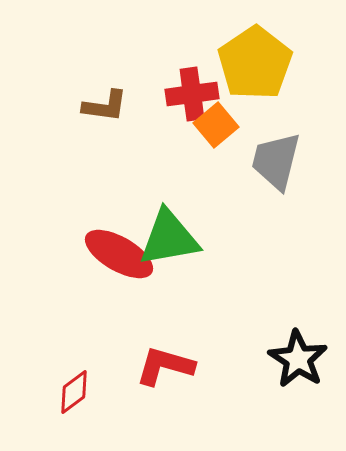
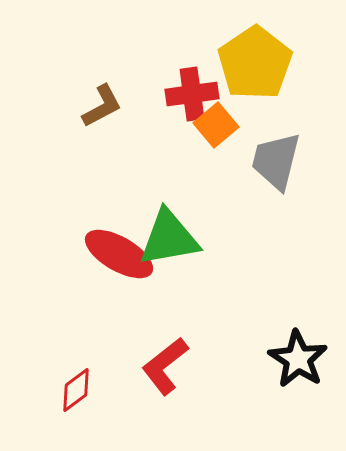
brown L-shape: moved 3 px left; rotated 36 degrees counterclockwise
red L-shape: rotated 54 degrees counterclockwise
red diamond: moved 2 px right, 2 px up
